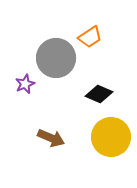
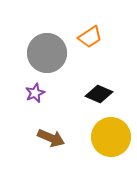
gray circle: moved 9 px left, 5 px up
purple star: moved 10 px right, 9 px down
